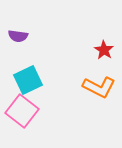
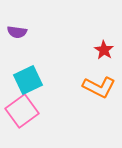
purple semicircle: moved 1 px left, 4 px up
pink square: rotated 16 degrees clockwise
